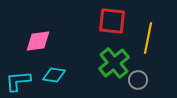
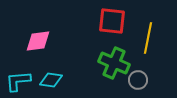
green cross: rotated 28 degrees counterclockwise
cyan diamond: moved 3 px left, 5 px down
